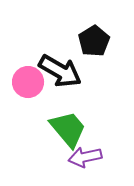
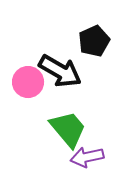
black pentagon: rotated 8 degrees clockwise
purple arrow: moved 2 px right
